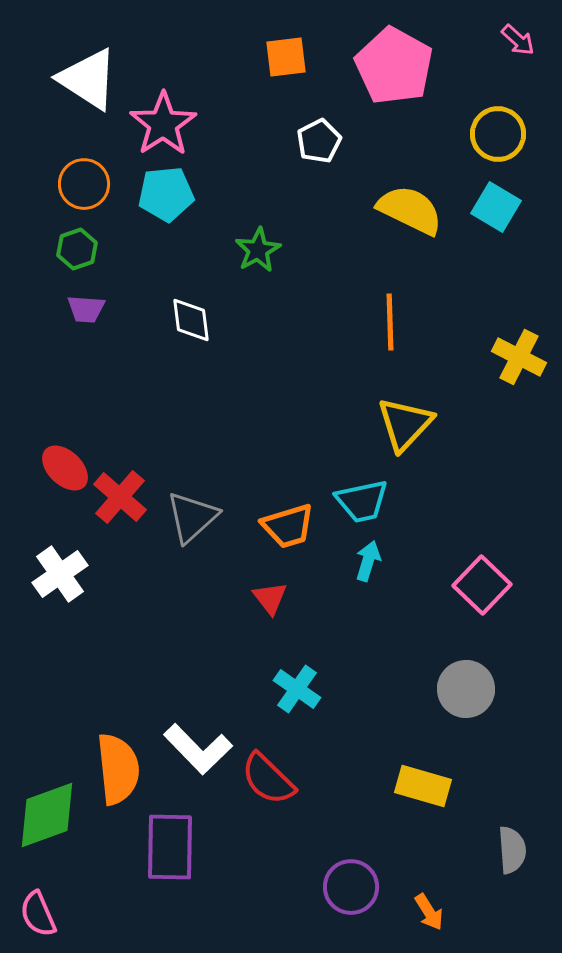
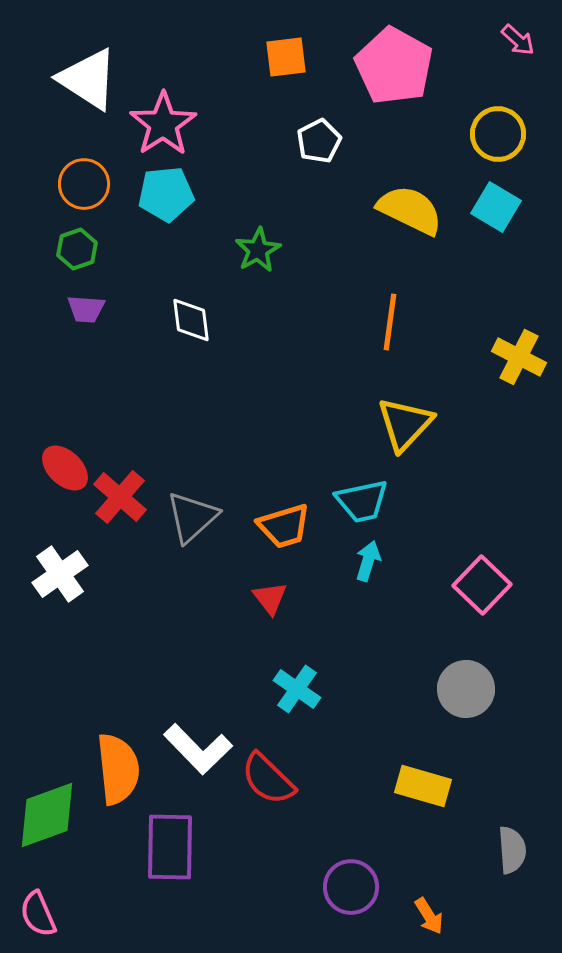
orange line: rotated 10 degrees clockwise
orange trapezoid: moved 4 px left
orange arrow: moved 4 px down
